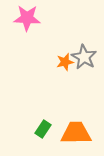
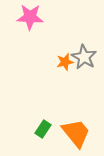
pink star: moved 3 px right, 1 px up
orange trapezoid: rotated 52 degrees clockwise
